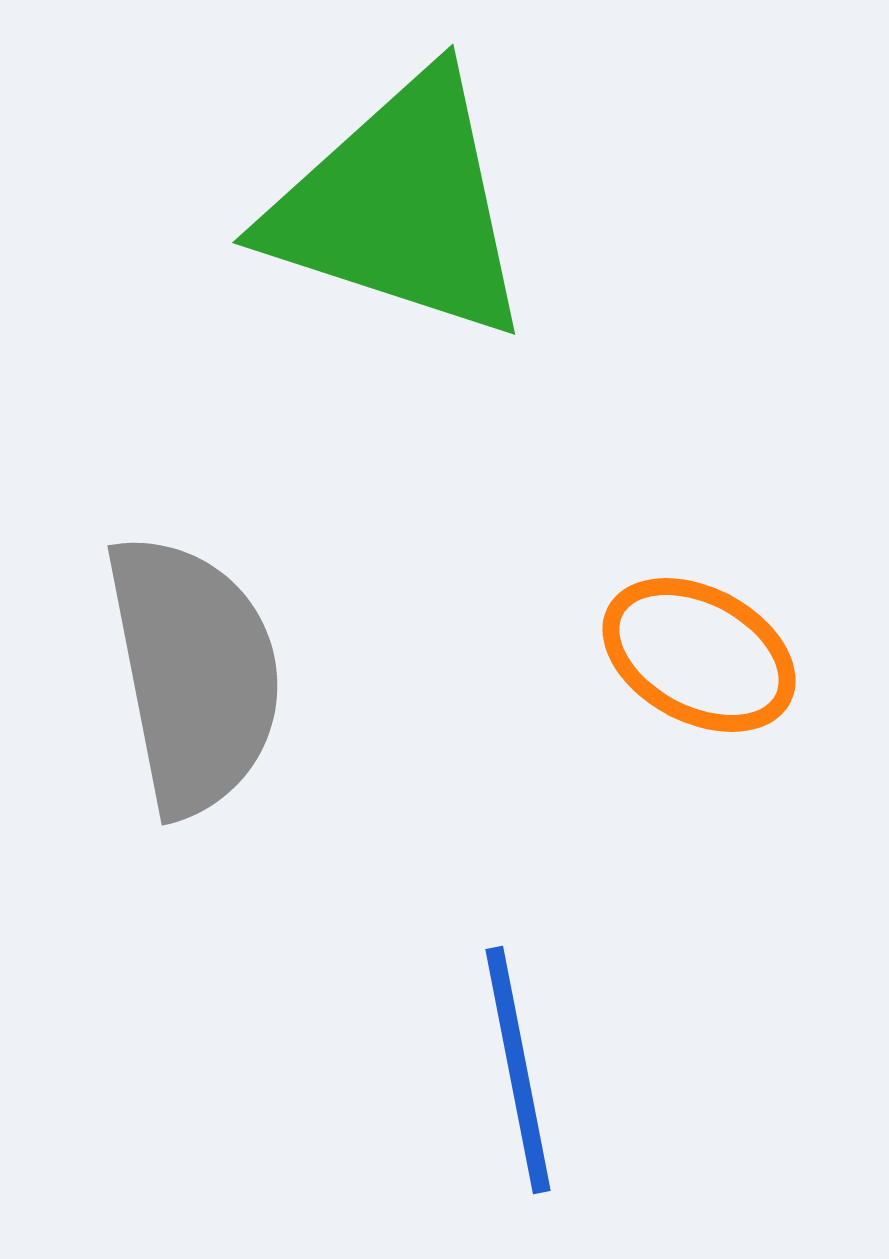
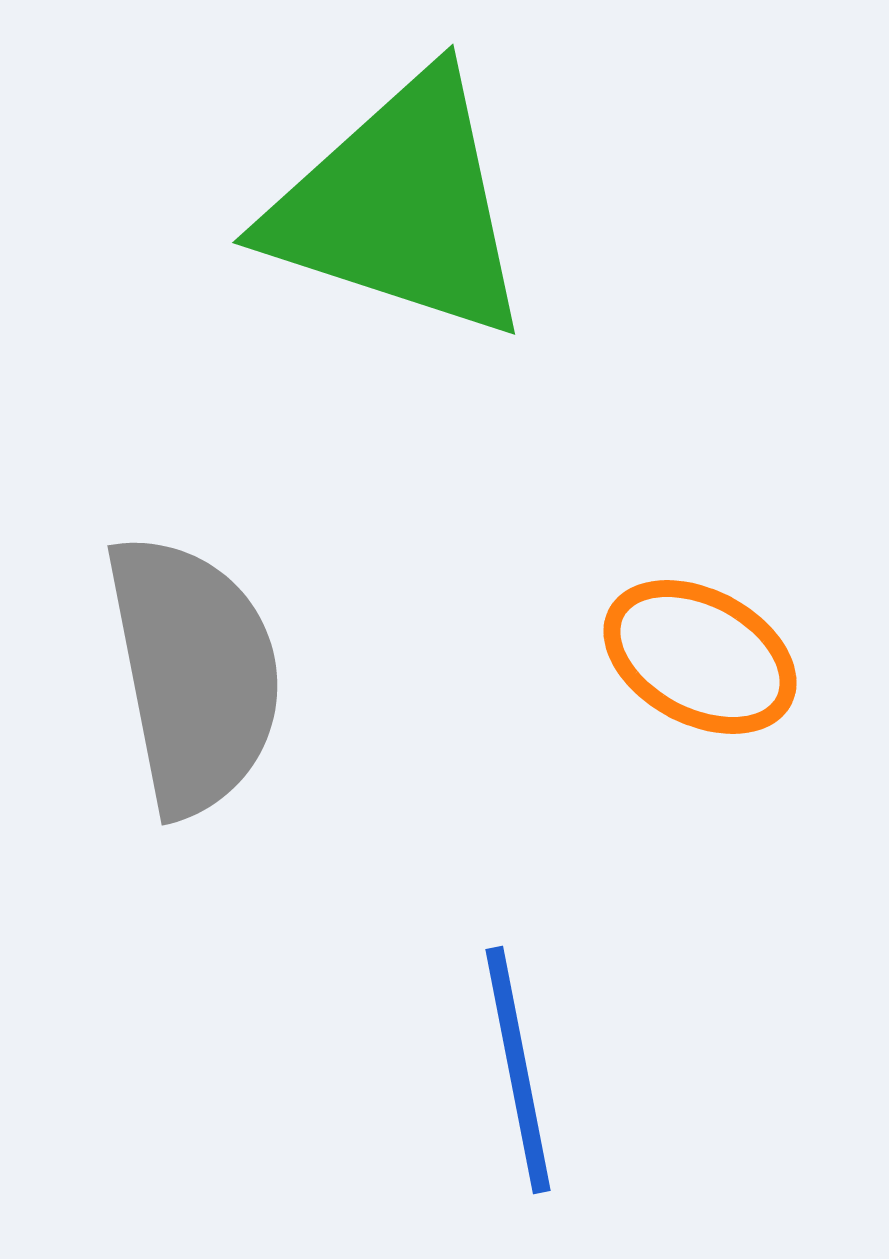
orange ellipse: moved 1 px right, 2 px down
